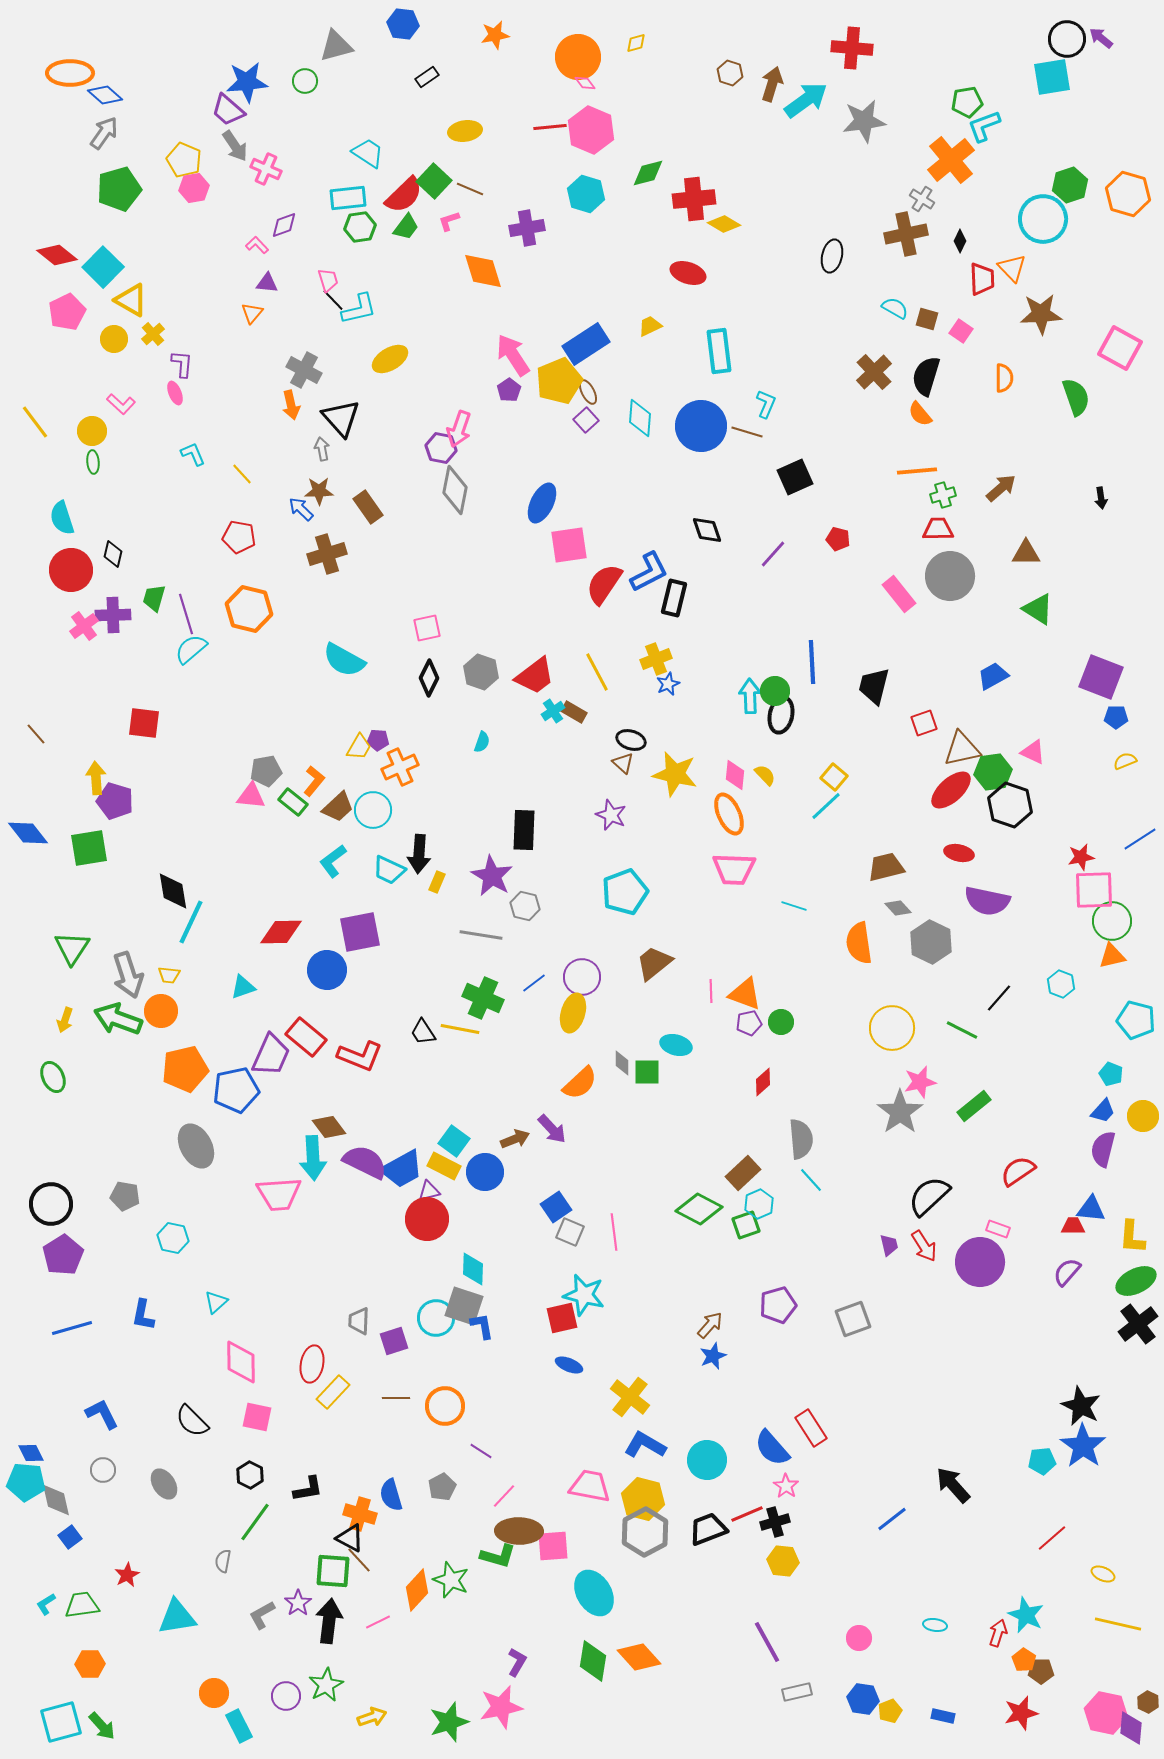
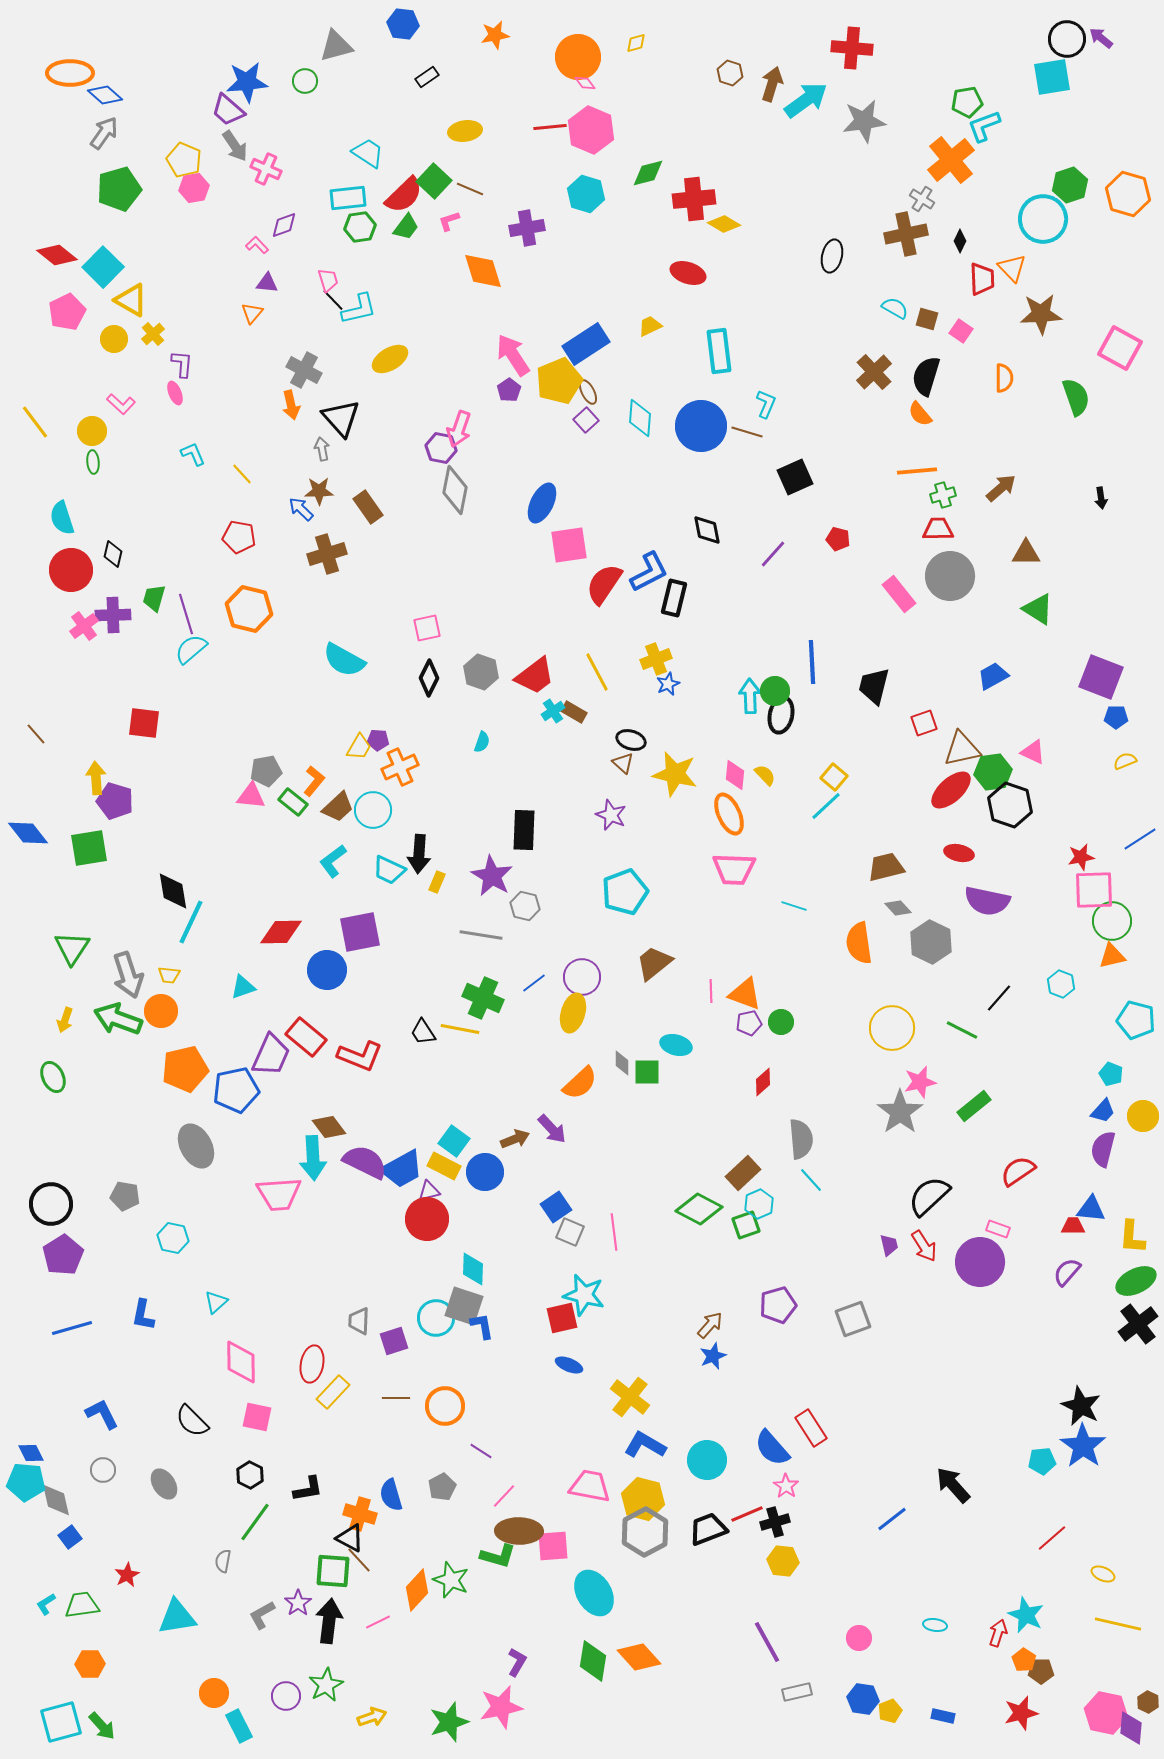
black diamond at (707, 530): rotated 8 degrees clockwise
